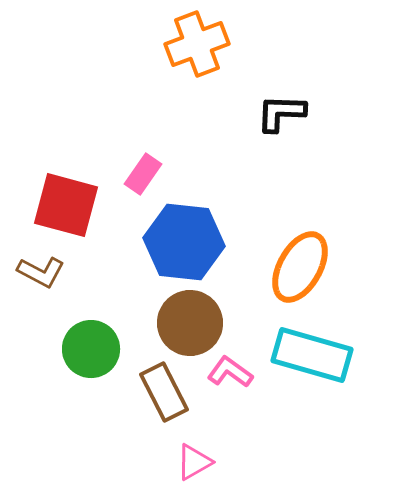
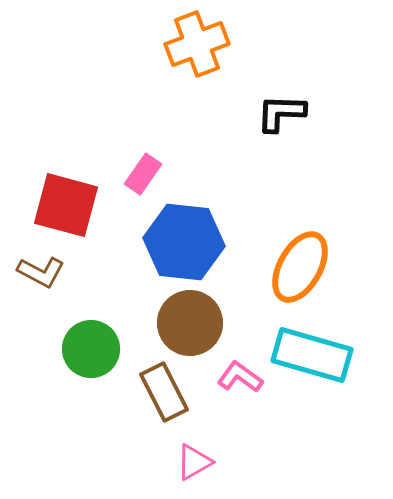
pink L-shape: moved 10 px right, 5 px down
